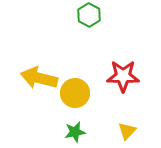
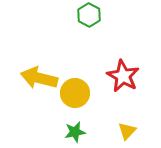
red star: rotated 28 degrees clockwise
